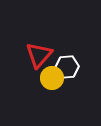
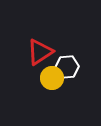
red triangle: moved 1 px right, 3 px up; rotated 16 degrees clockwise
